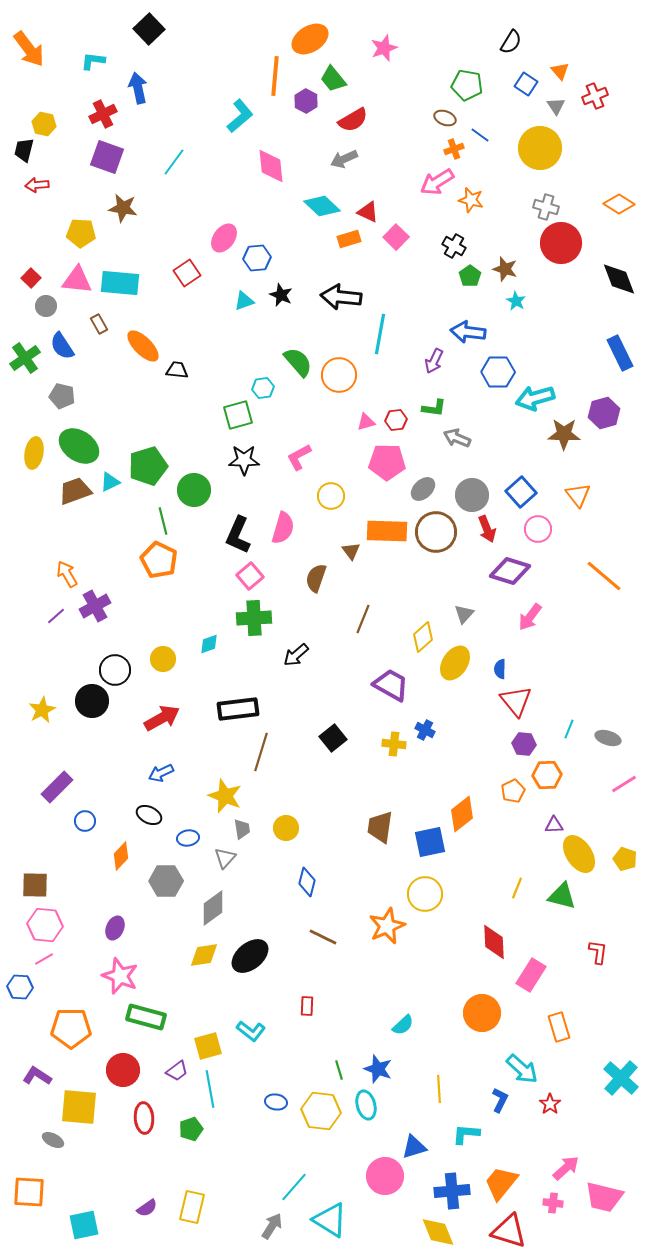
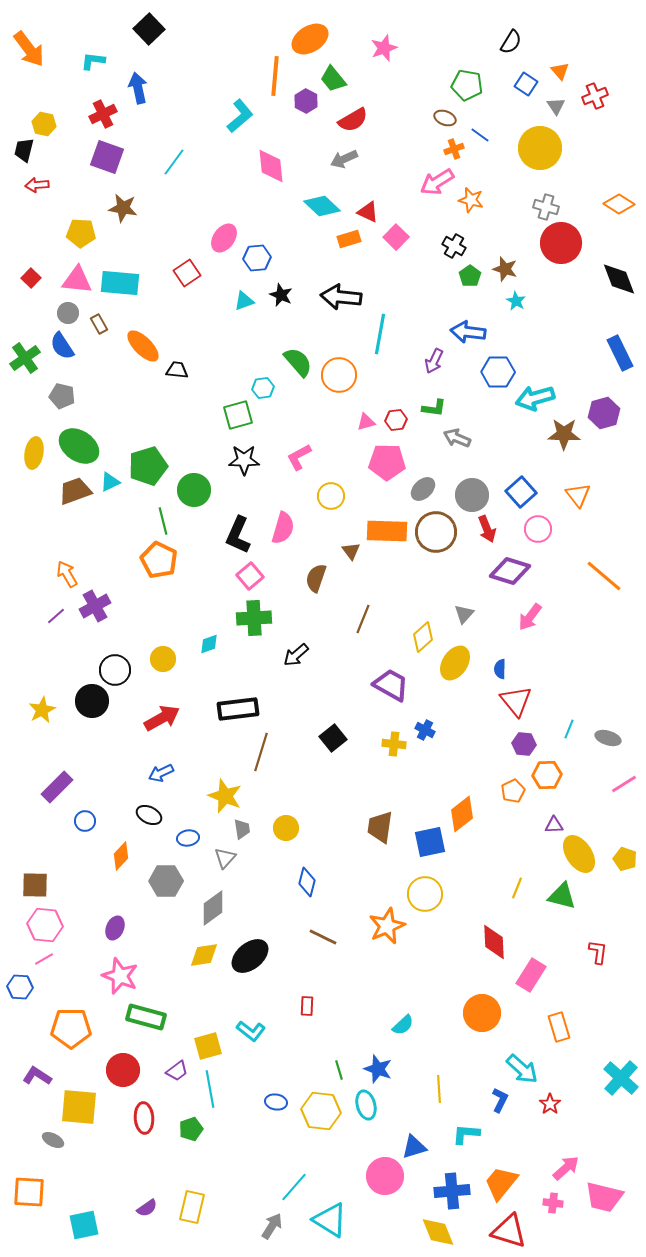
gray circle at (46, 306): moved 22 px right, 7 px down
